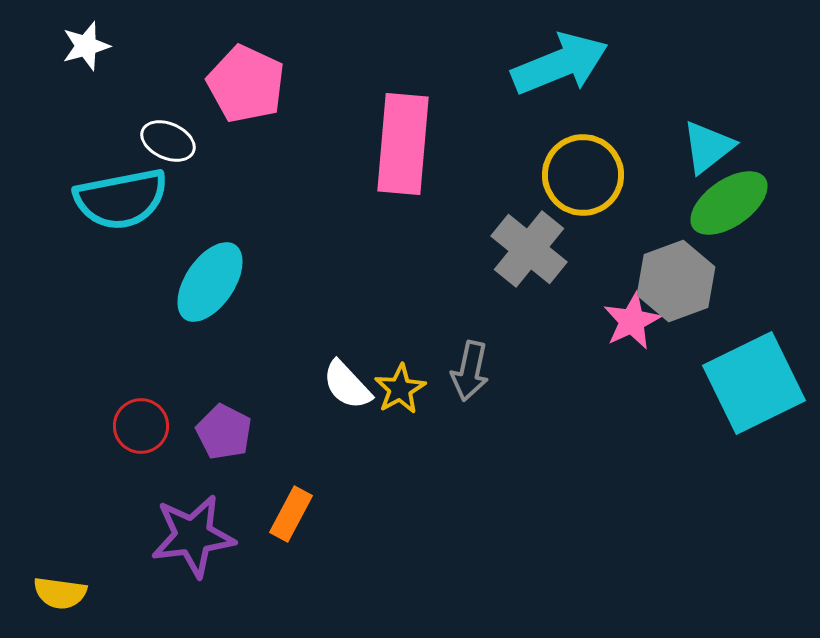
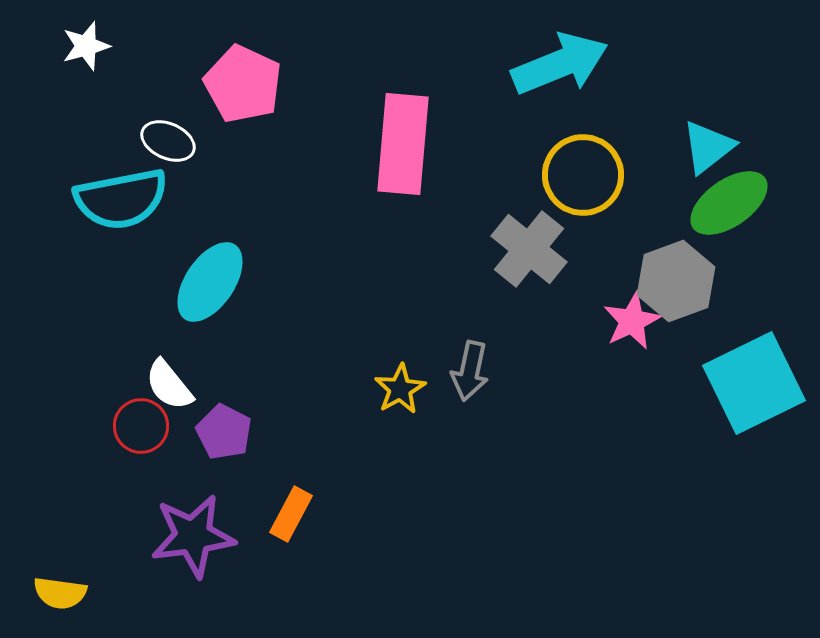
pink pentagon: moved 3 px left
white semicircle: moved 178 px left; rotated 4 degrees clockwise
